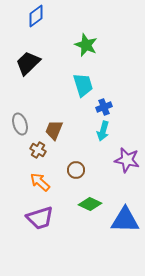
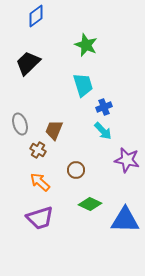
cyan arrow: rotated 60 degrees counterclockwise
